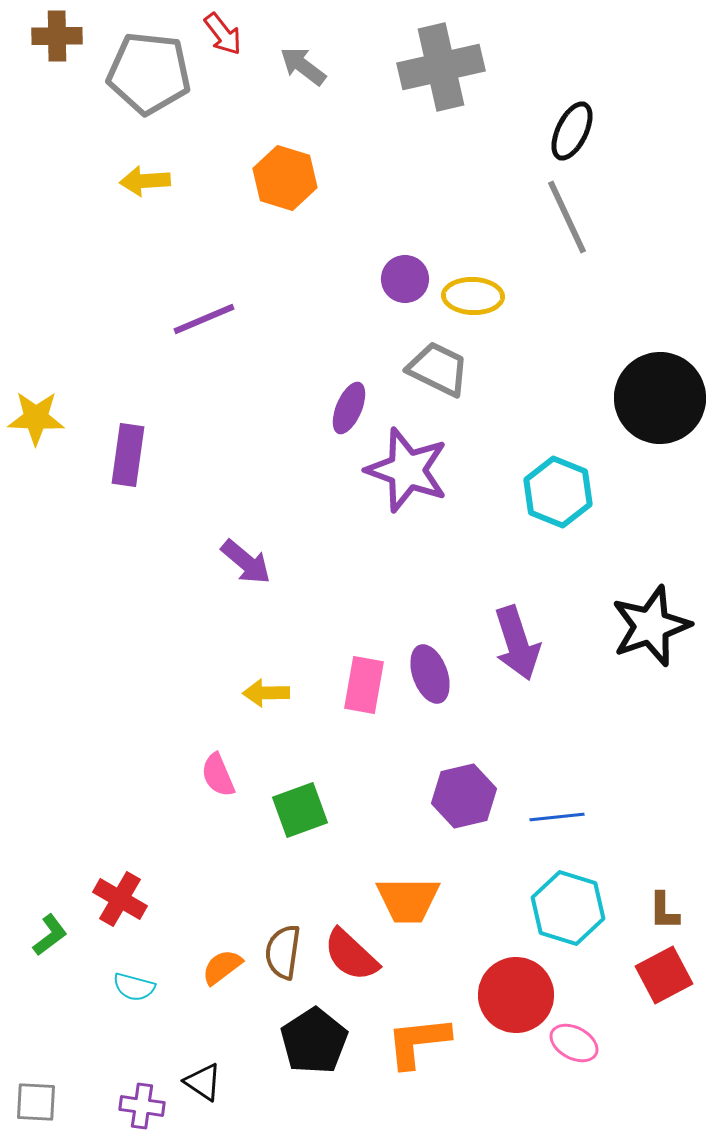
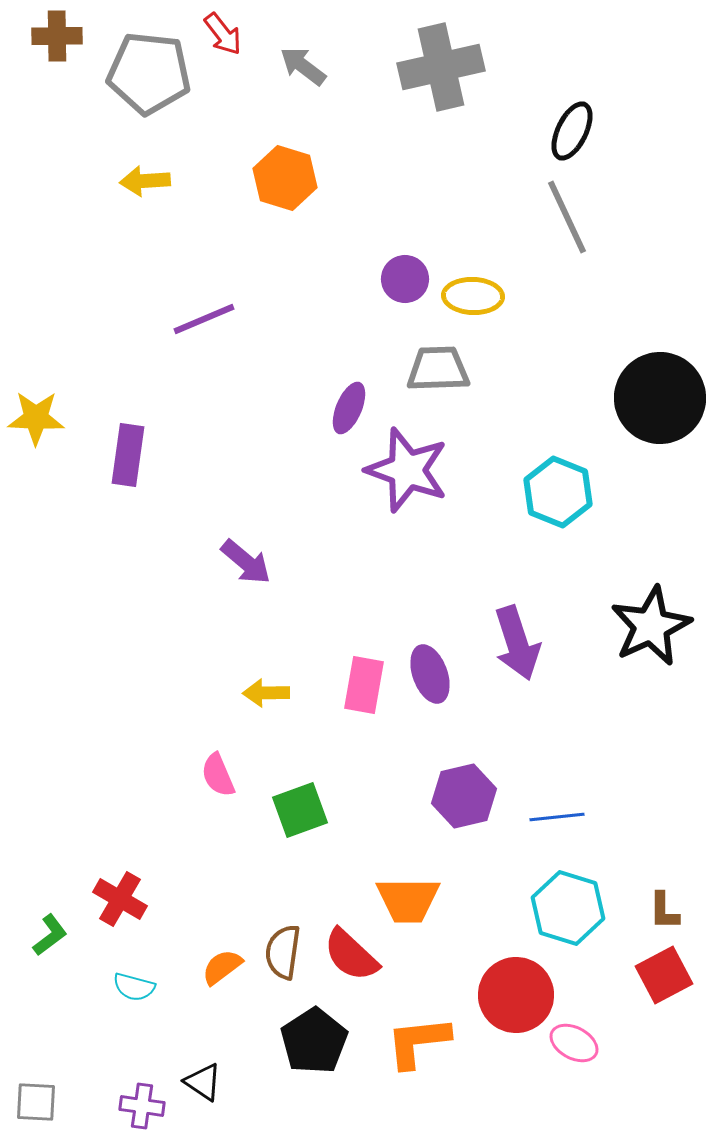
gray trapezoid at (438, 369): rotated 28 degrees counterclockwise
black star at (651, 626): rotated 6 degrees counterclockwise
